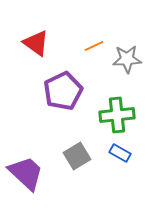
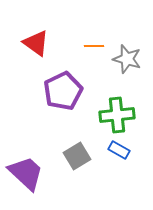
orange line: rotated 24 degrees clockwise
gray star: rotated 20 degrees clockwise
blue rectangle: moved 1 px left, 3 px up
